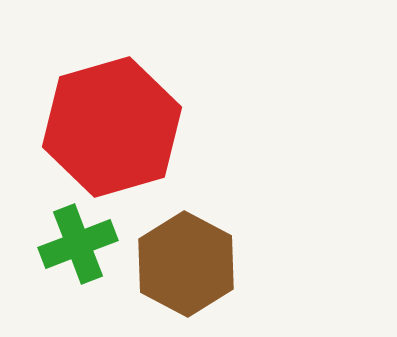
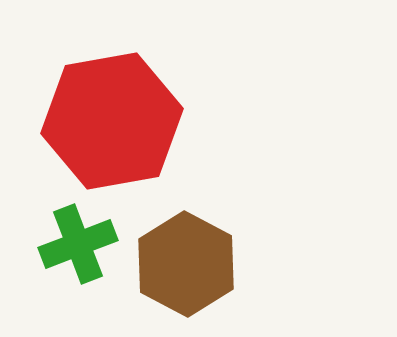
red hexagon: moved 6 px up; rotated 6 degrees clockwise
